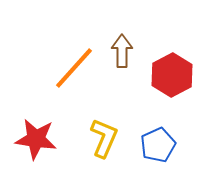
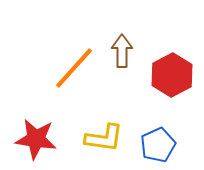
yellow L-shape: rotated 75 degrees clockwise
